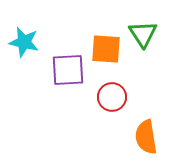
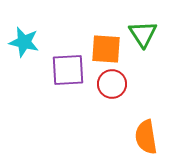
red circle: moved 13 px up
